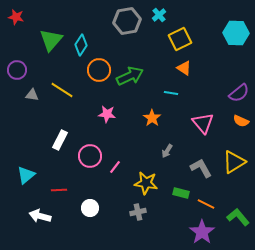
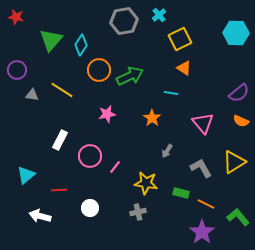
gray hexagon: moved 3 px left
pink star: rotated 18 degrees counterclockwise
